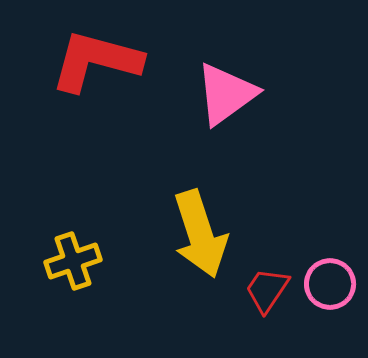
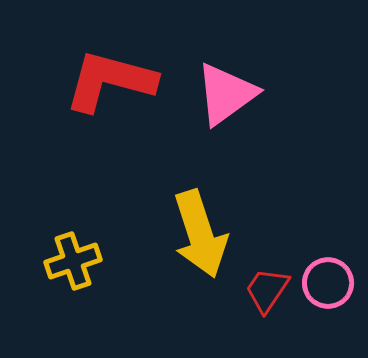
red L-shape: moved 14 px right, 20 px down
pink circle: moved 2 px left, 1 px up
